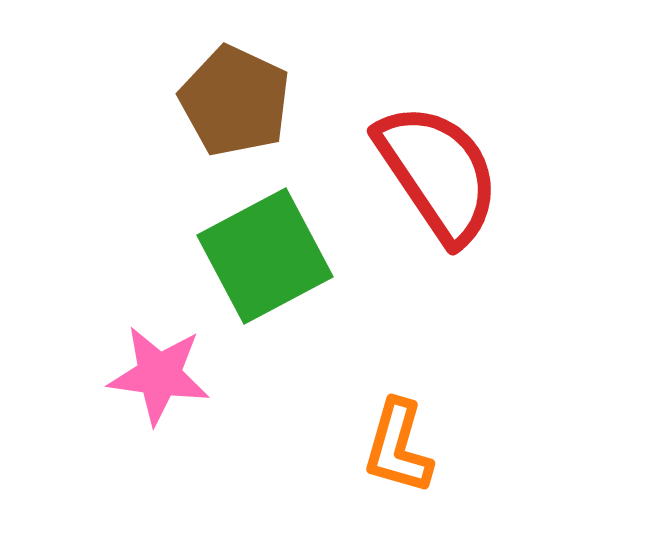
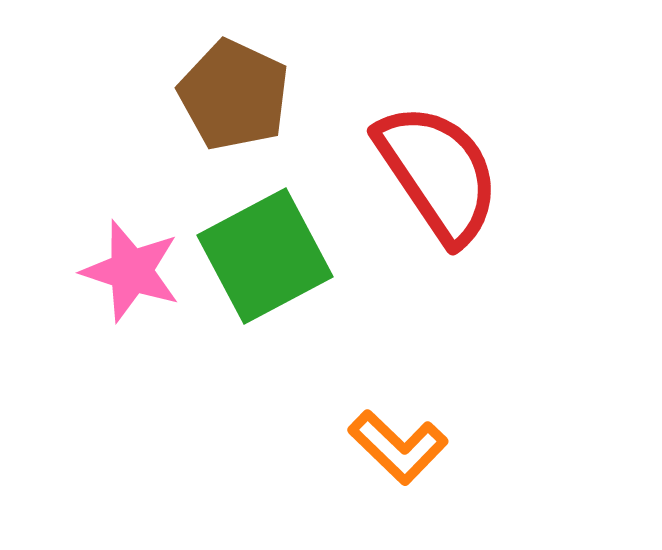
brown pentagon: moved 1 px left, 6 px up
pink star: moved 28 px left, 104 px up; rotated 10 degrees clockwise
orange L-shape: rotated 62 degrees counterclockwise
